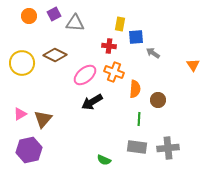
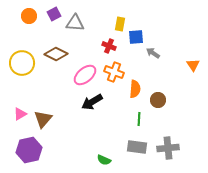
red cross: rotated 16 degrees clockwise
brown diamond: moved 1 px right, 1 px up
